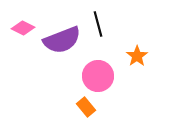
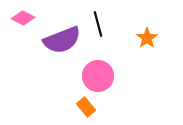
pink diamond: moved 10 px up
orange star: moved 10 px right, 18 px up
